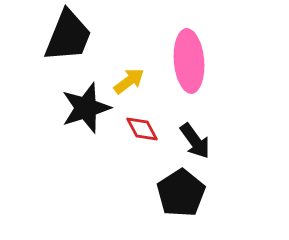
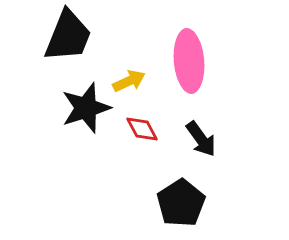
yellow arrow: rotated 12 degrees clockwise
black arrow: moved 6 px right, 2 px up
black pentagon: moved 10 px down
